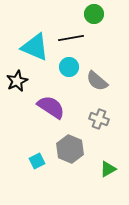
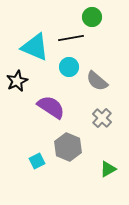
green circle: moved 2 px left, 3 px down
gray cross: moved 3 px right, 1 px up; rotated 24 degrees clockwise
gray hexagon: moved 2 px left, 2 px up
